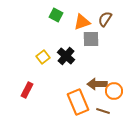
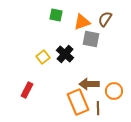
green square: rotated 16 degrees counterclockwise
gray square: rotated 12 degrees clockwise
black cross: moved 1 px left, 2 px up
brown arrow: moved 8 px left
brown line: moved 5 px left, 3 px up; rotated 72 degrees clockwise
